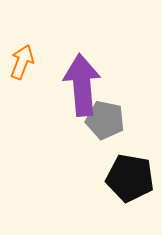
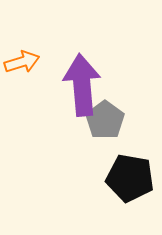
orange arrow: rotated 52 degrees clockwise
gray pentagon: rotated 24 degrees clockwise
